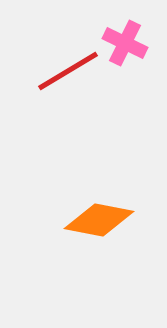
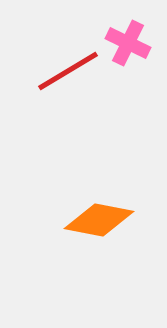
pink cross: moved 3 px right
